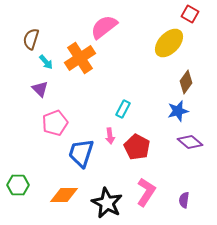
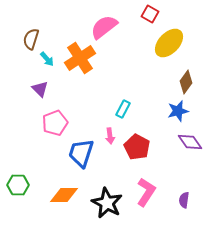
red square: moved 40 px left
cyan arrow: moved 1 px right, 3 px up
purple diamond: rotated 15 degrees clockwise
